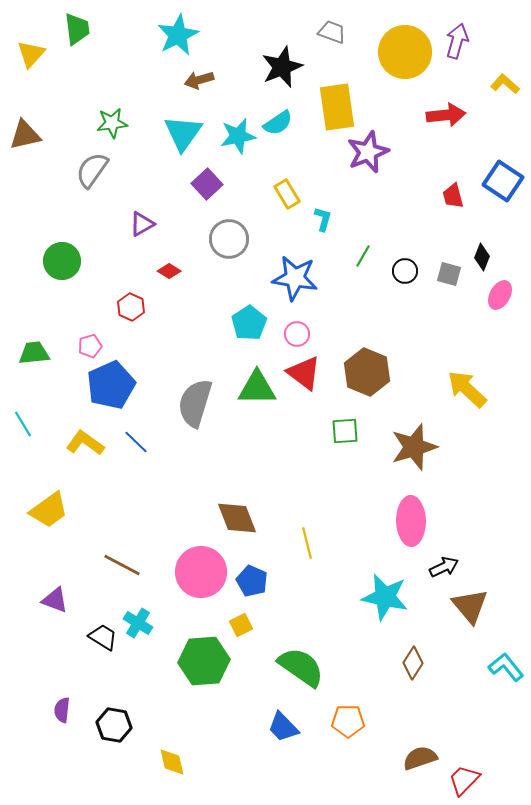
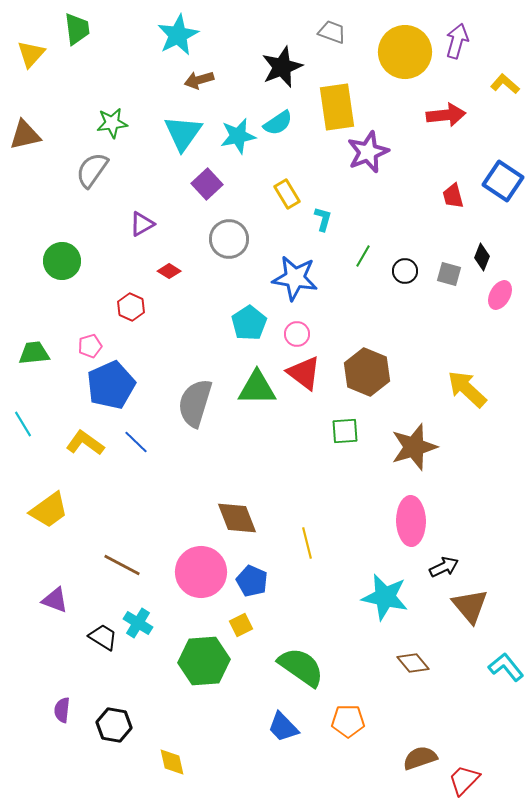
brown diamond at (413, 663): rotated 72 degrees counterclockwise
